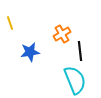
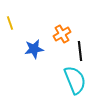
blue star: moved 4 px right, 3 px up
